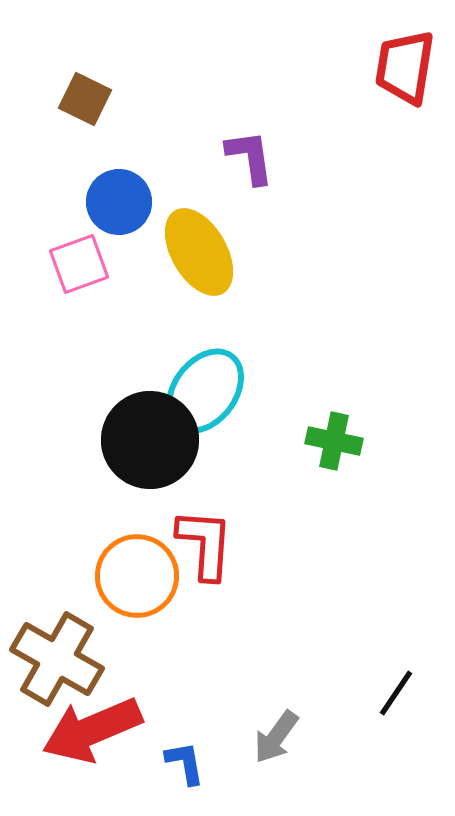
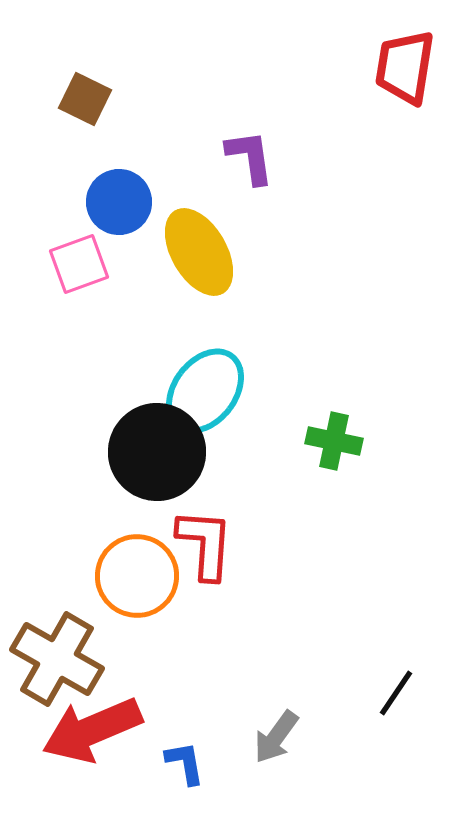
black circle: moved 7 px right, 12 px down
